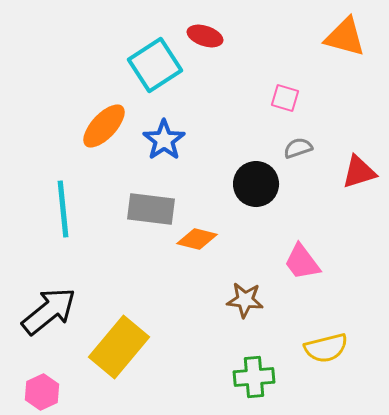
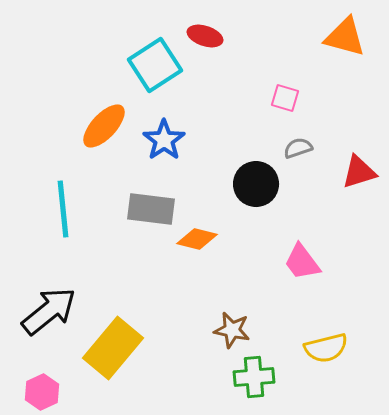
brown star: moved 13 px left, 30 px down; rotated 6 degrees clockwise
yellow rectangle: moved 6 px left, 1 px down
